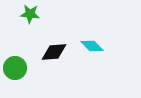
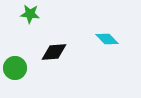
cyan diamond: moved 15 px right, 7 px up
